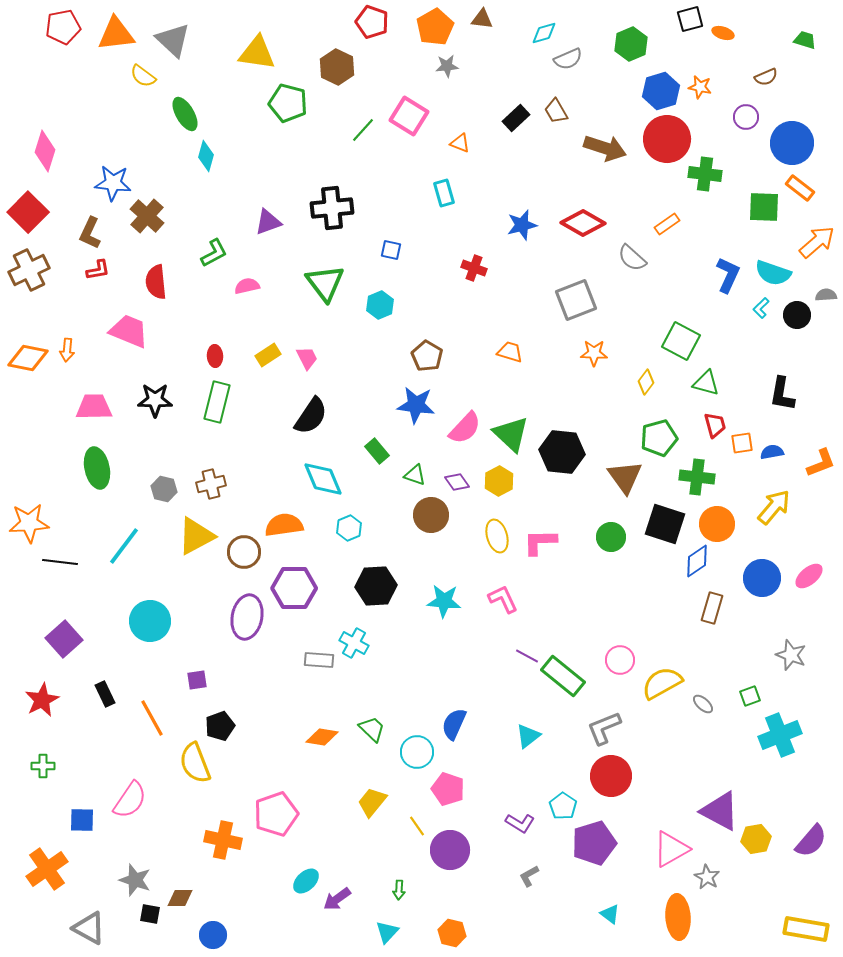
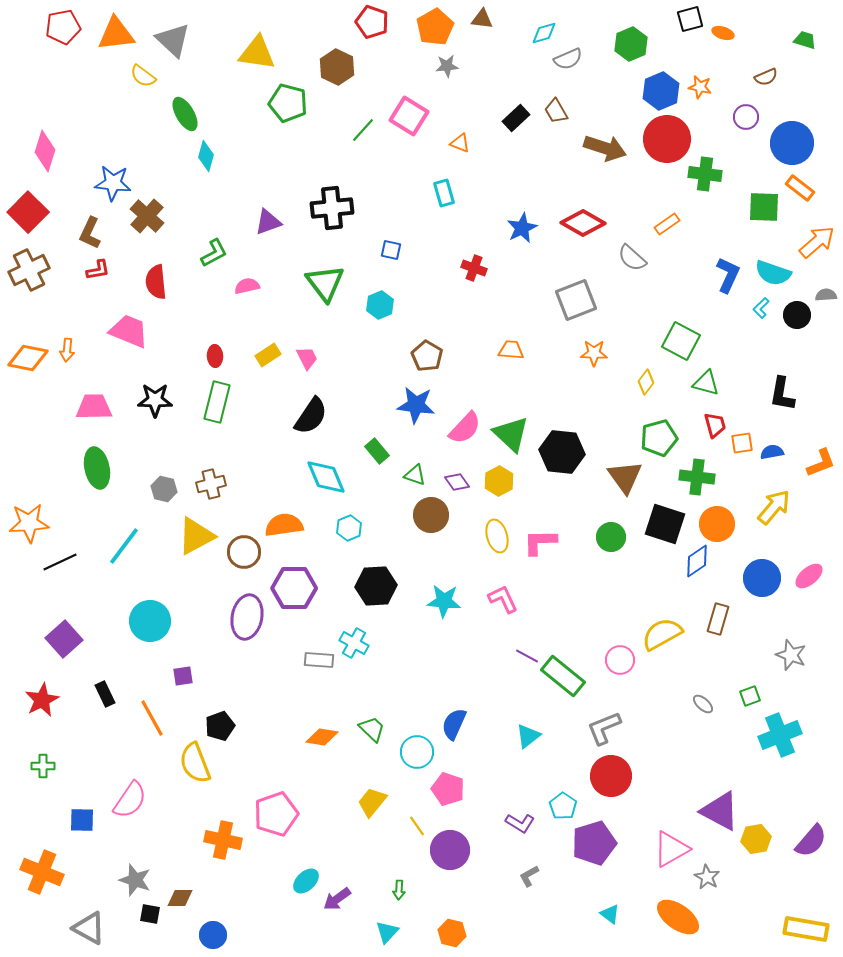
blue hexagon at (661, 91): rotated 6 degrees counterclockwise
blue star at (522, 225): moved 3 px down; rotated 12 degrees counterclockwise
orange trapezoid at (510, 352): moved 1 px right, 2 px up; rotated 12 degrees counterclockwise
cyan diamond at (323, 479): moved 3 px right, 2 px up
black line at (60, 562): rotated 32 degrees counterclockwise
brown rectangle at (712, 608): moved 6 px right, 11 px down
purple square at (197, 680): moved 14 px left, 4 px up
yellow semicircle at (662, 683): moved 49 px up
orange cross at (47, 869): moved 5 px left, 3 px down; rotated 33 degrees counterclockwise
orange ellipse at (678, 917): rotated 51 degrees counterclockwise
